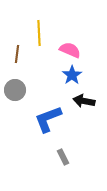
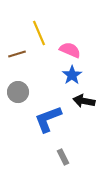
yellow line: rotated 20 degrees counterclockwise
brown line: rotated 66 degrees clockwise
gray circle: moved 3 px right, 2 px down
